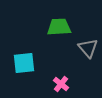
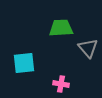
green trapezoid: moved 2 px right, 1 px down
pink cross: rotated 28 degrees counterclockwise
